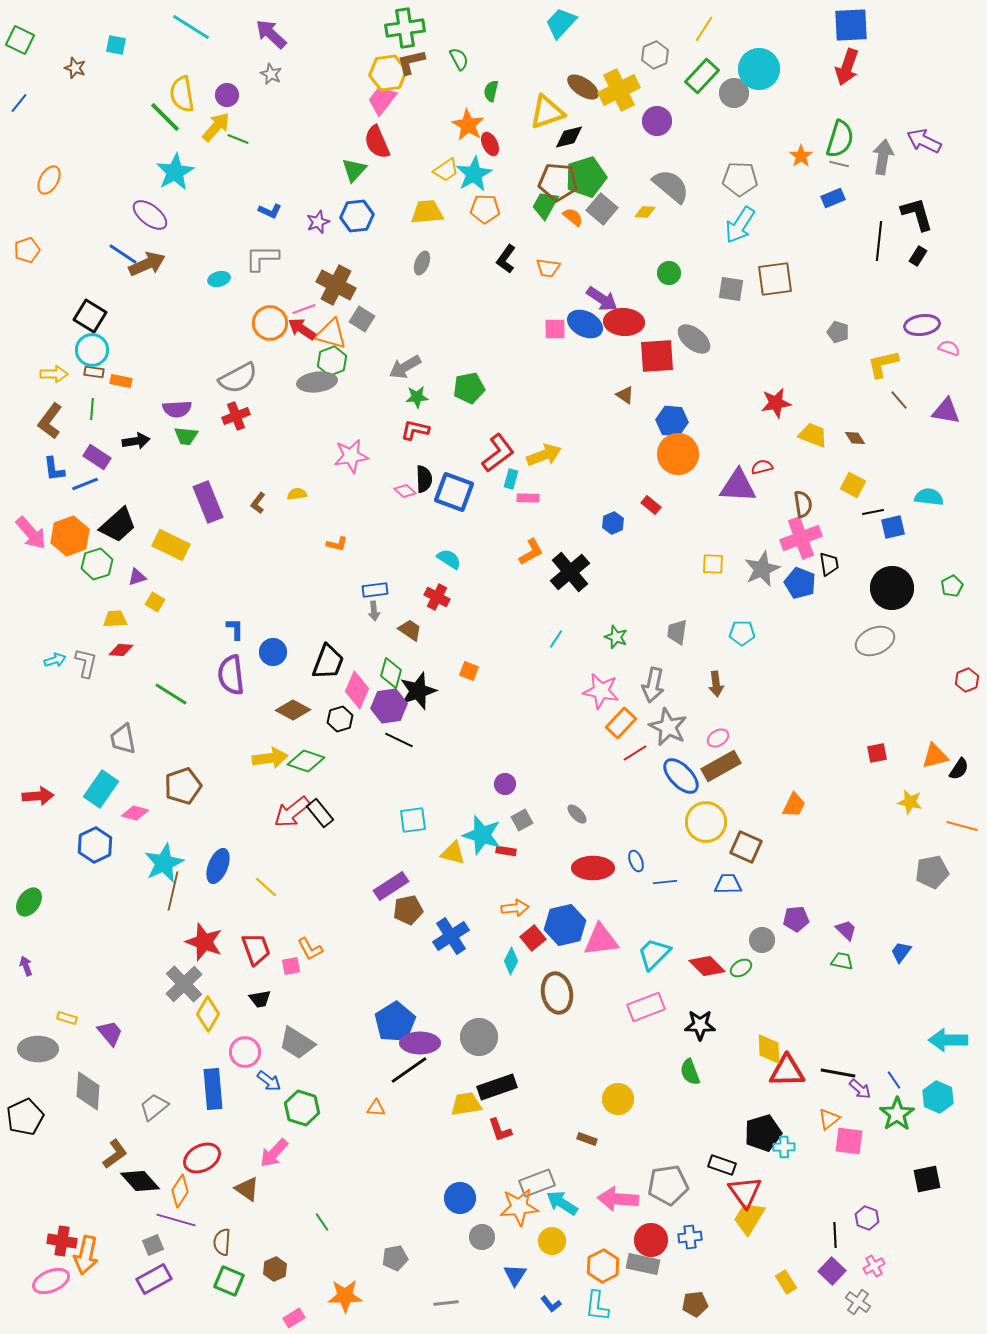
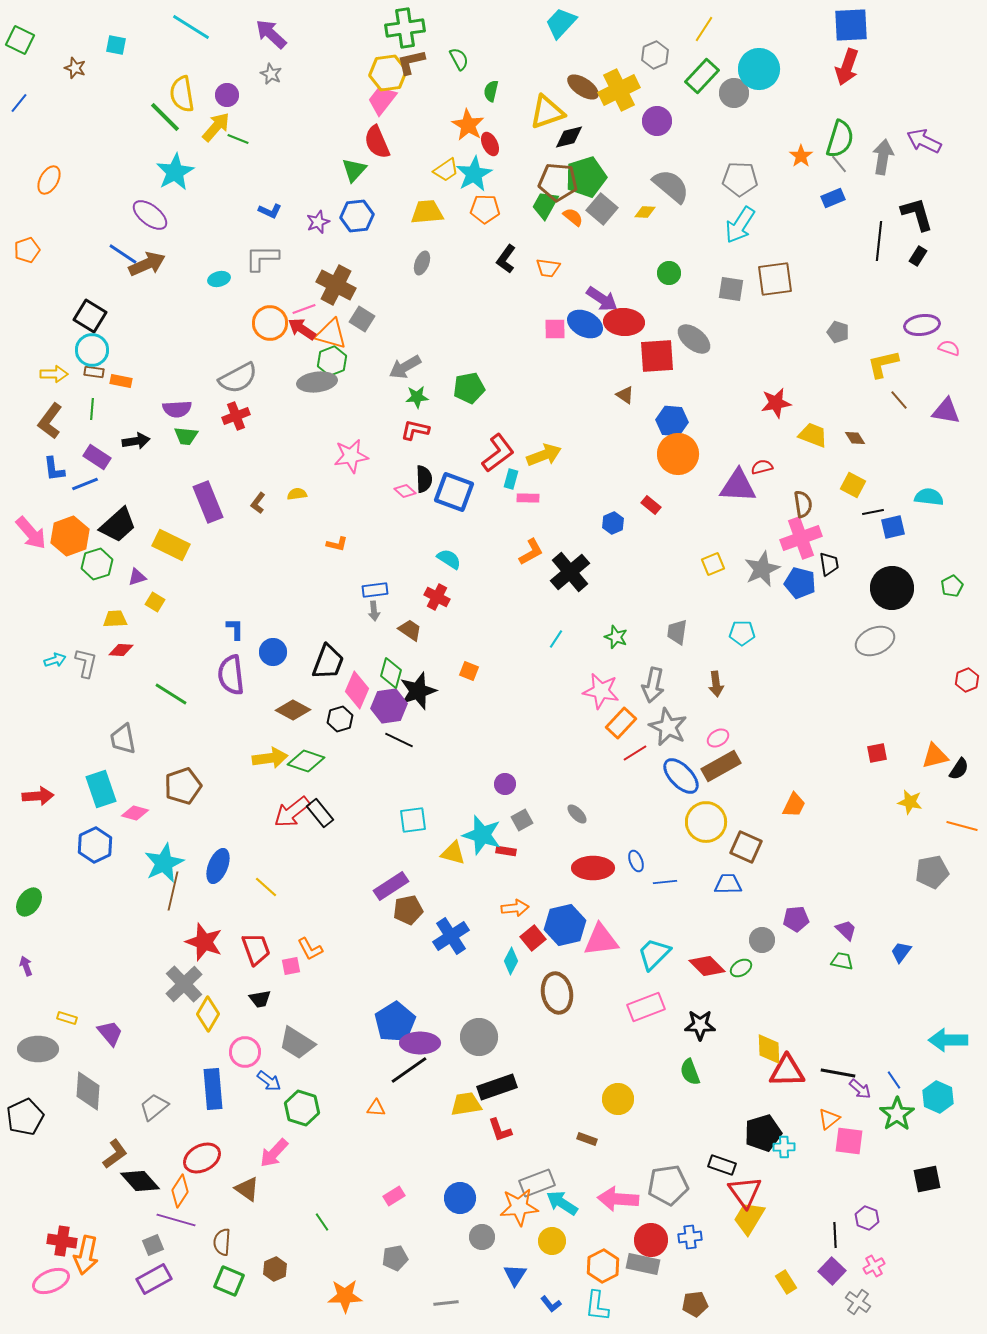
gray line at (839, 164): rotated 36 degrees clockwise
yellow square at (713, 564): rotated 25 degrees counterclockwise
blue pentagon at (800, 583): rotated 8 degrees counterclockwise
cyan rectangle at (101, 789): rotated 54 degrees counterclockwise
pink rectangle at (294, 1318): moved 100 px right, 122 px up
